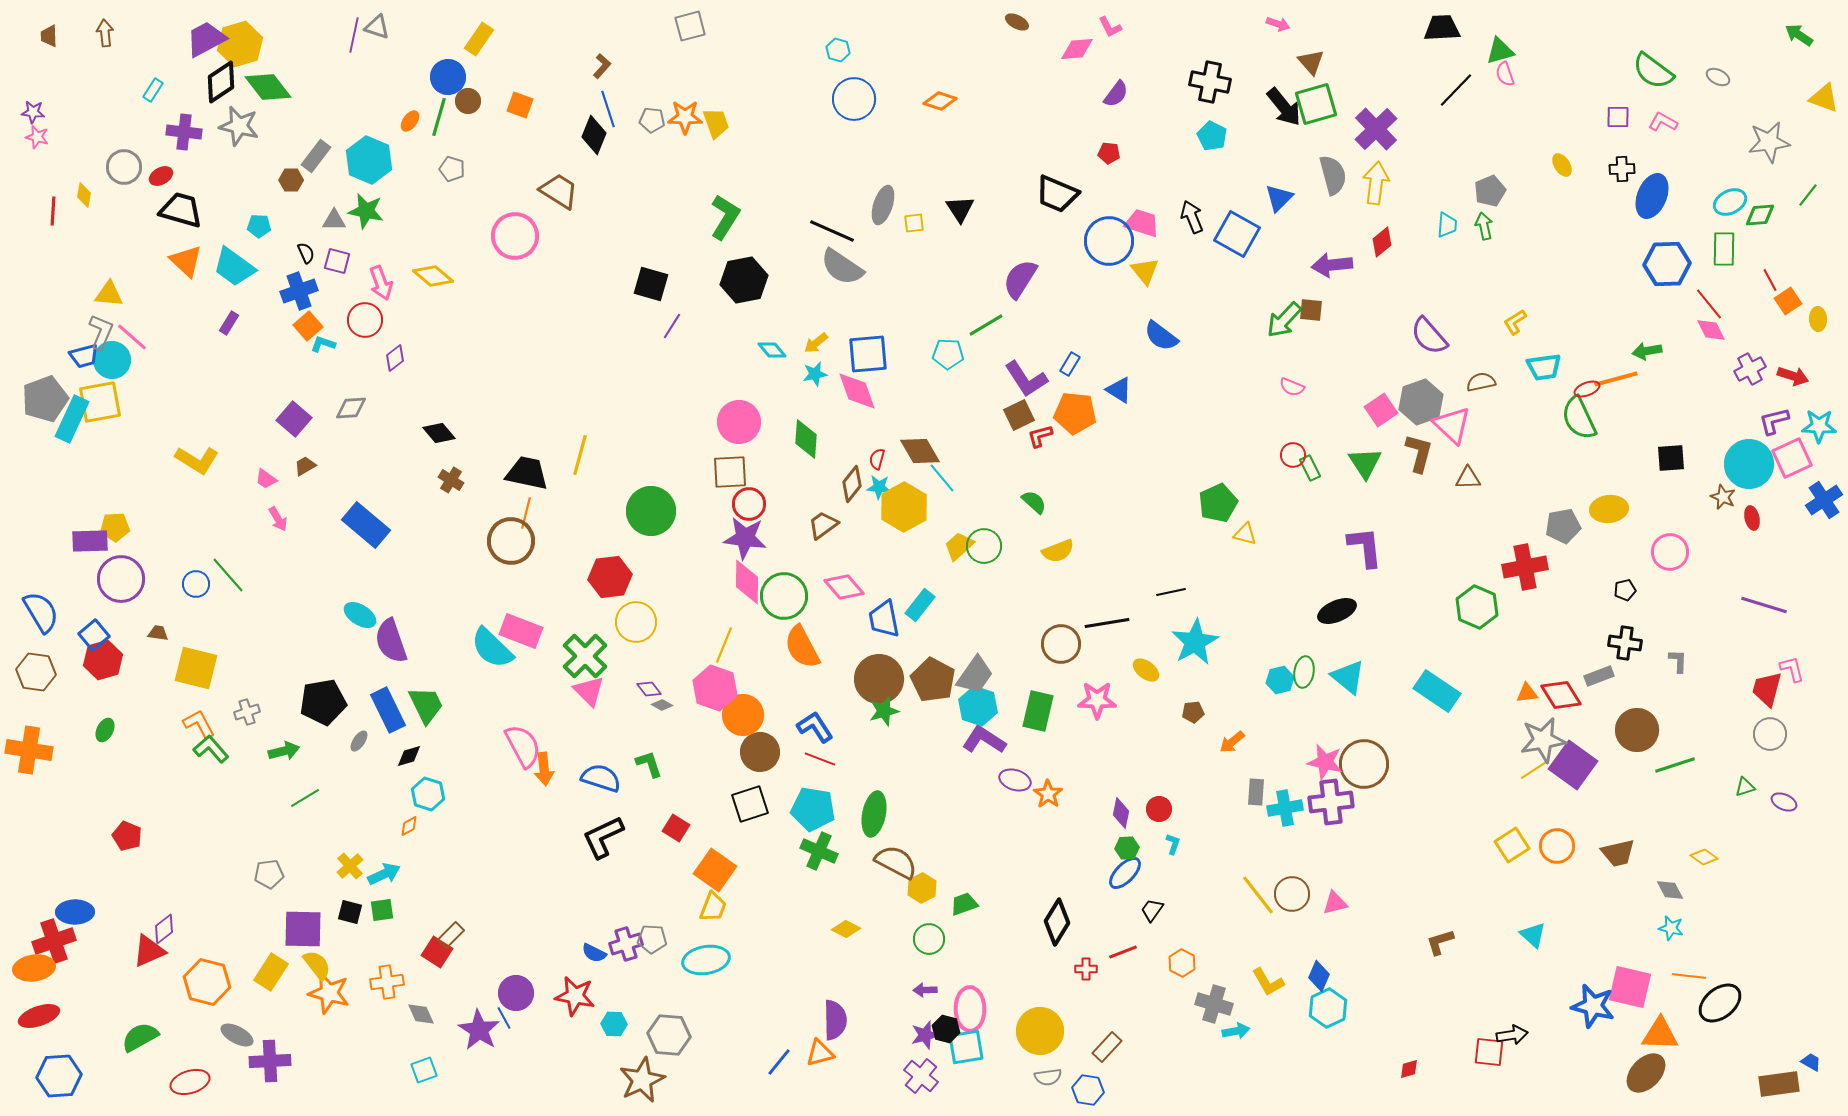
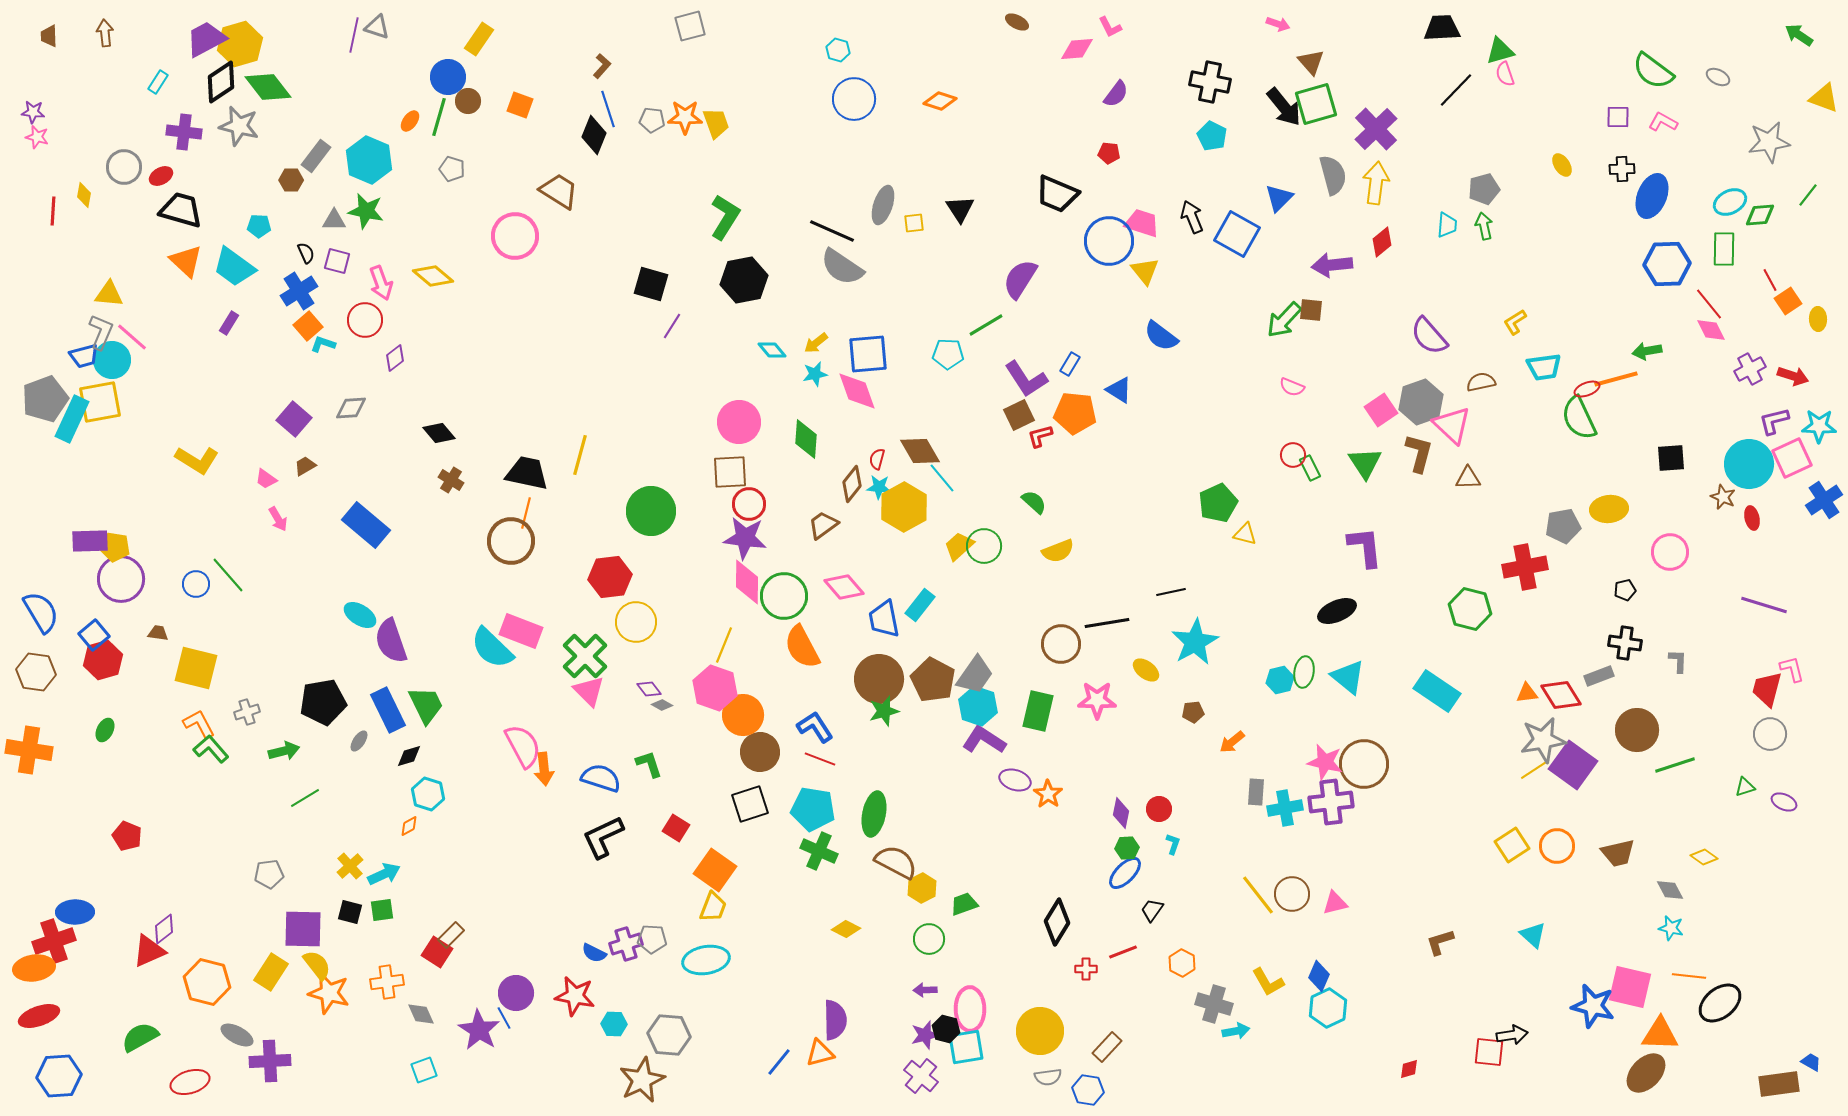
cyan rectangle at (153, 90): moved 5 px right, 8 px up
gray pentagon at (1490, 191): moved 6 px left, 2 px up; rotated 8 degrees clockwise
blue cross at (299, 291): rotated 12 degrees counterclockwise
yellow pentagon at (115, 527): moved 20 px down; rotated 12 degrees clockwise
green hexagon at (1477, 607): moved 7 px left, 2 px down; rotated 9 degrees counterclockwise
